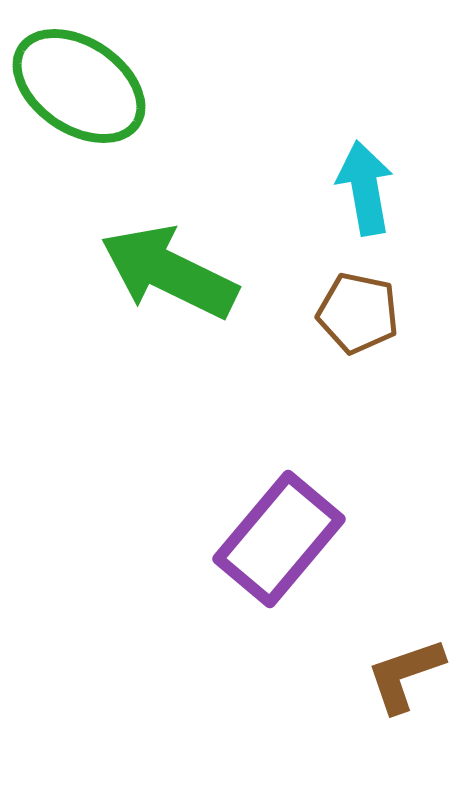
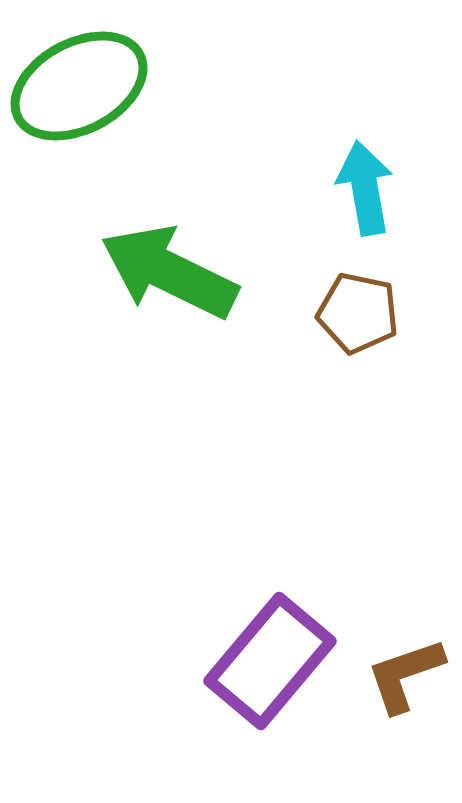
green ellipse: rotated 62 degrees counterclockwise
purple rectangle: moved 9 px left, 122 px down
